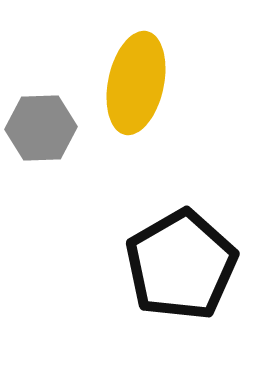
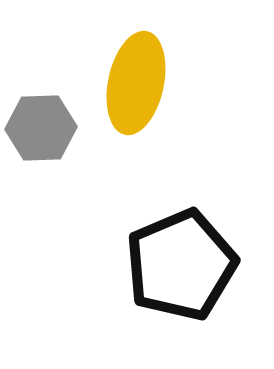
black pentagon: rotated 7 degrees clockwise
